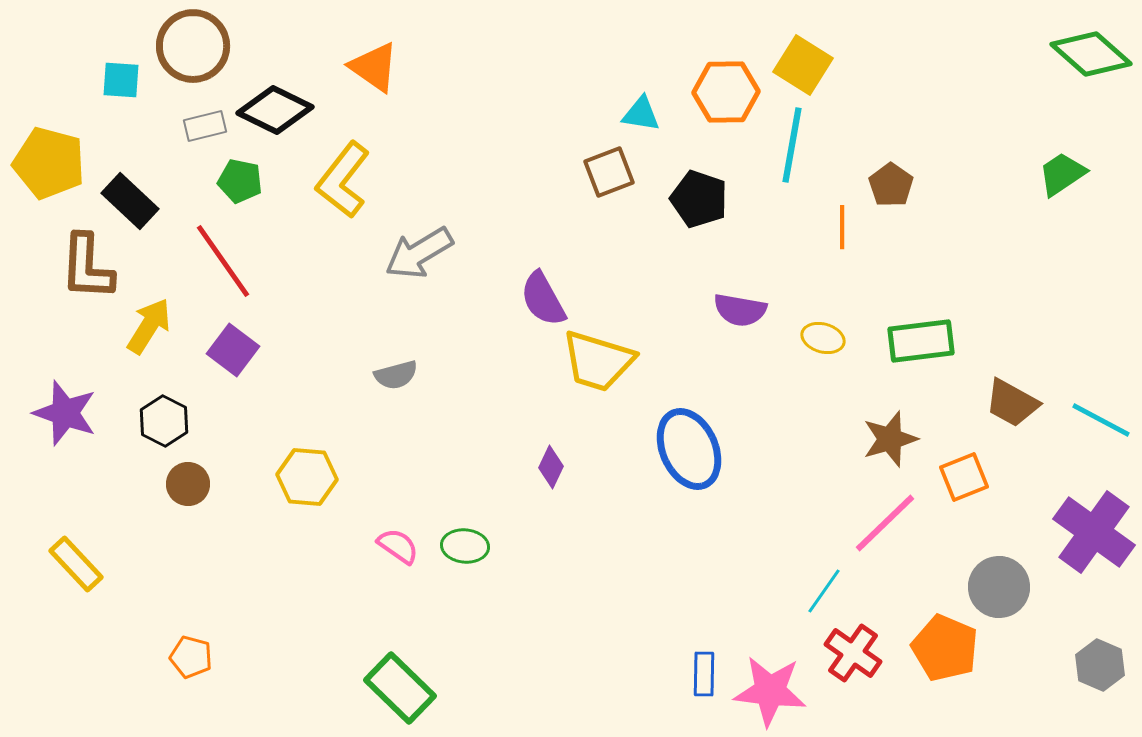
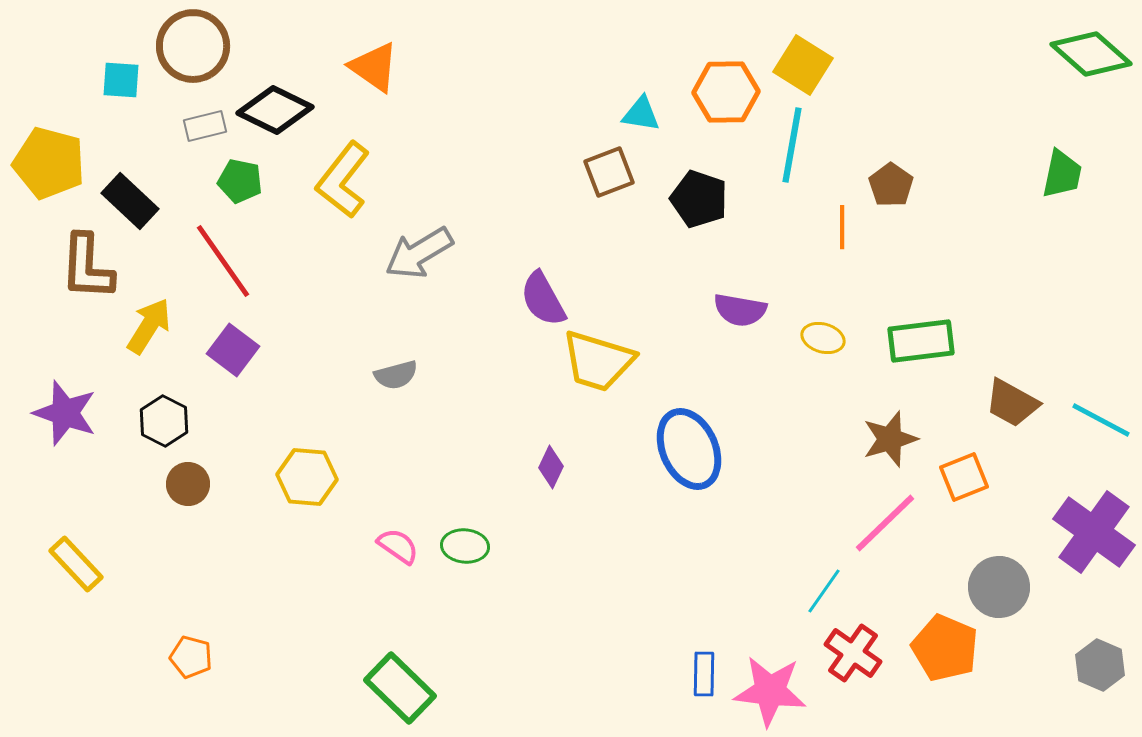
green trapezoid at (1062, 174): rotated 136 degrees clockwise
